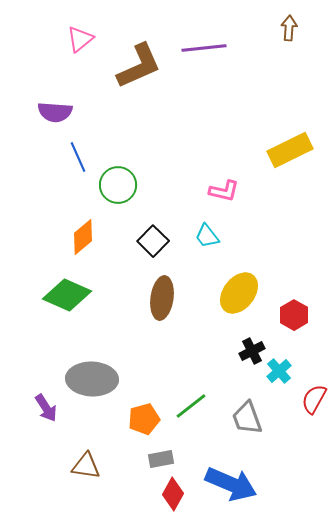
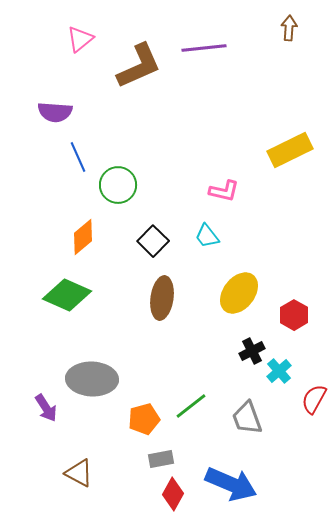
brown triangle: moved 7 px left, 7 px down; rotated 20 degrees clockwise
